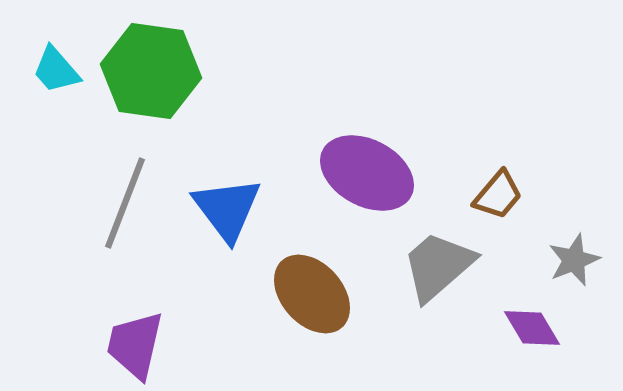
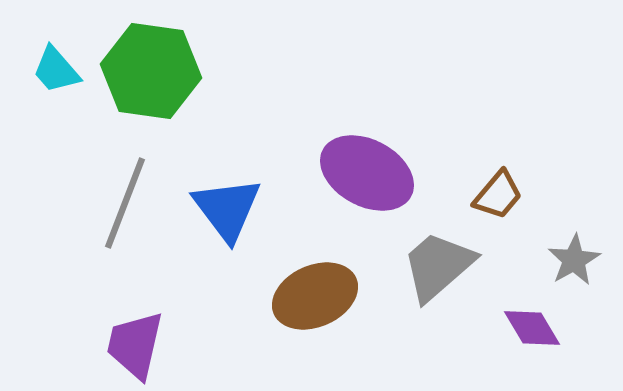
gray star: rotated 8 degrees counterclockwise
brown ellipse: moved 3 px right, 2 px down; rotated 72 degrees counterclockwise
